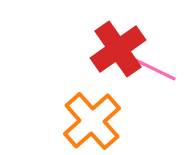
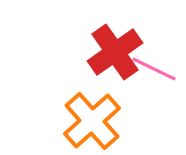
red cross: moved 3 px left, 3 px down
